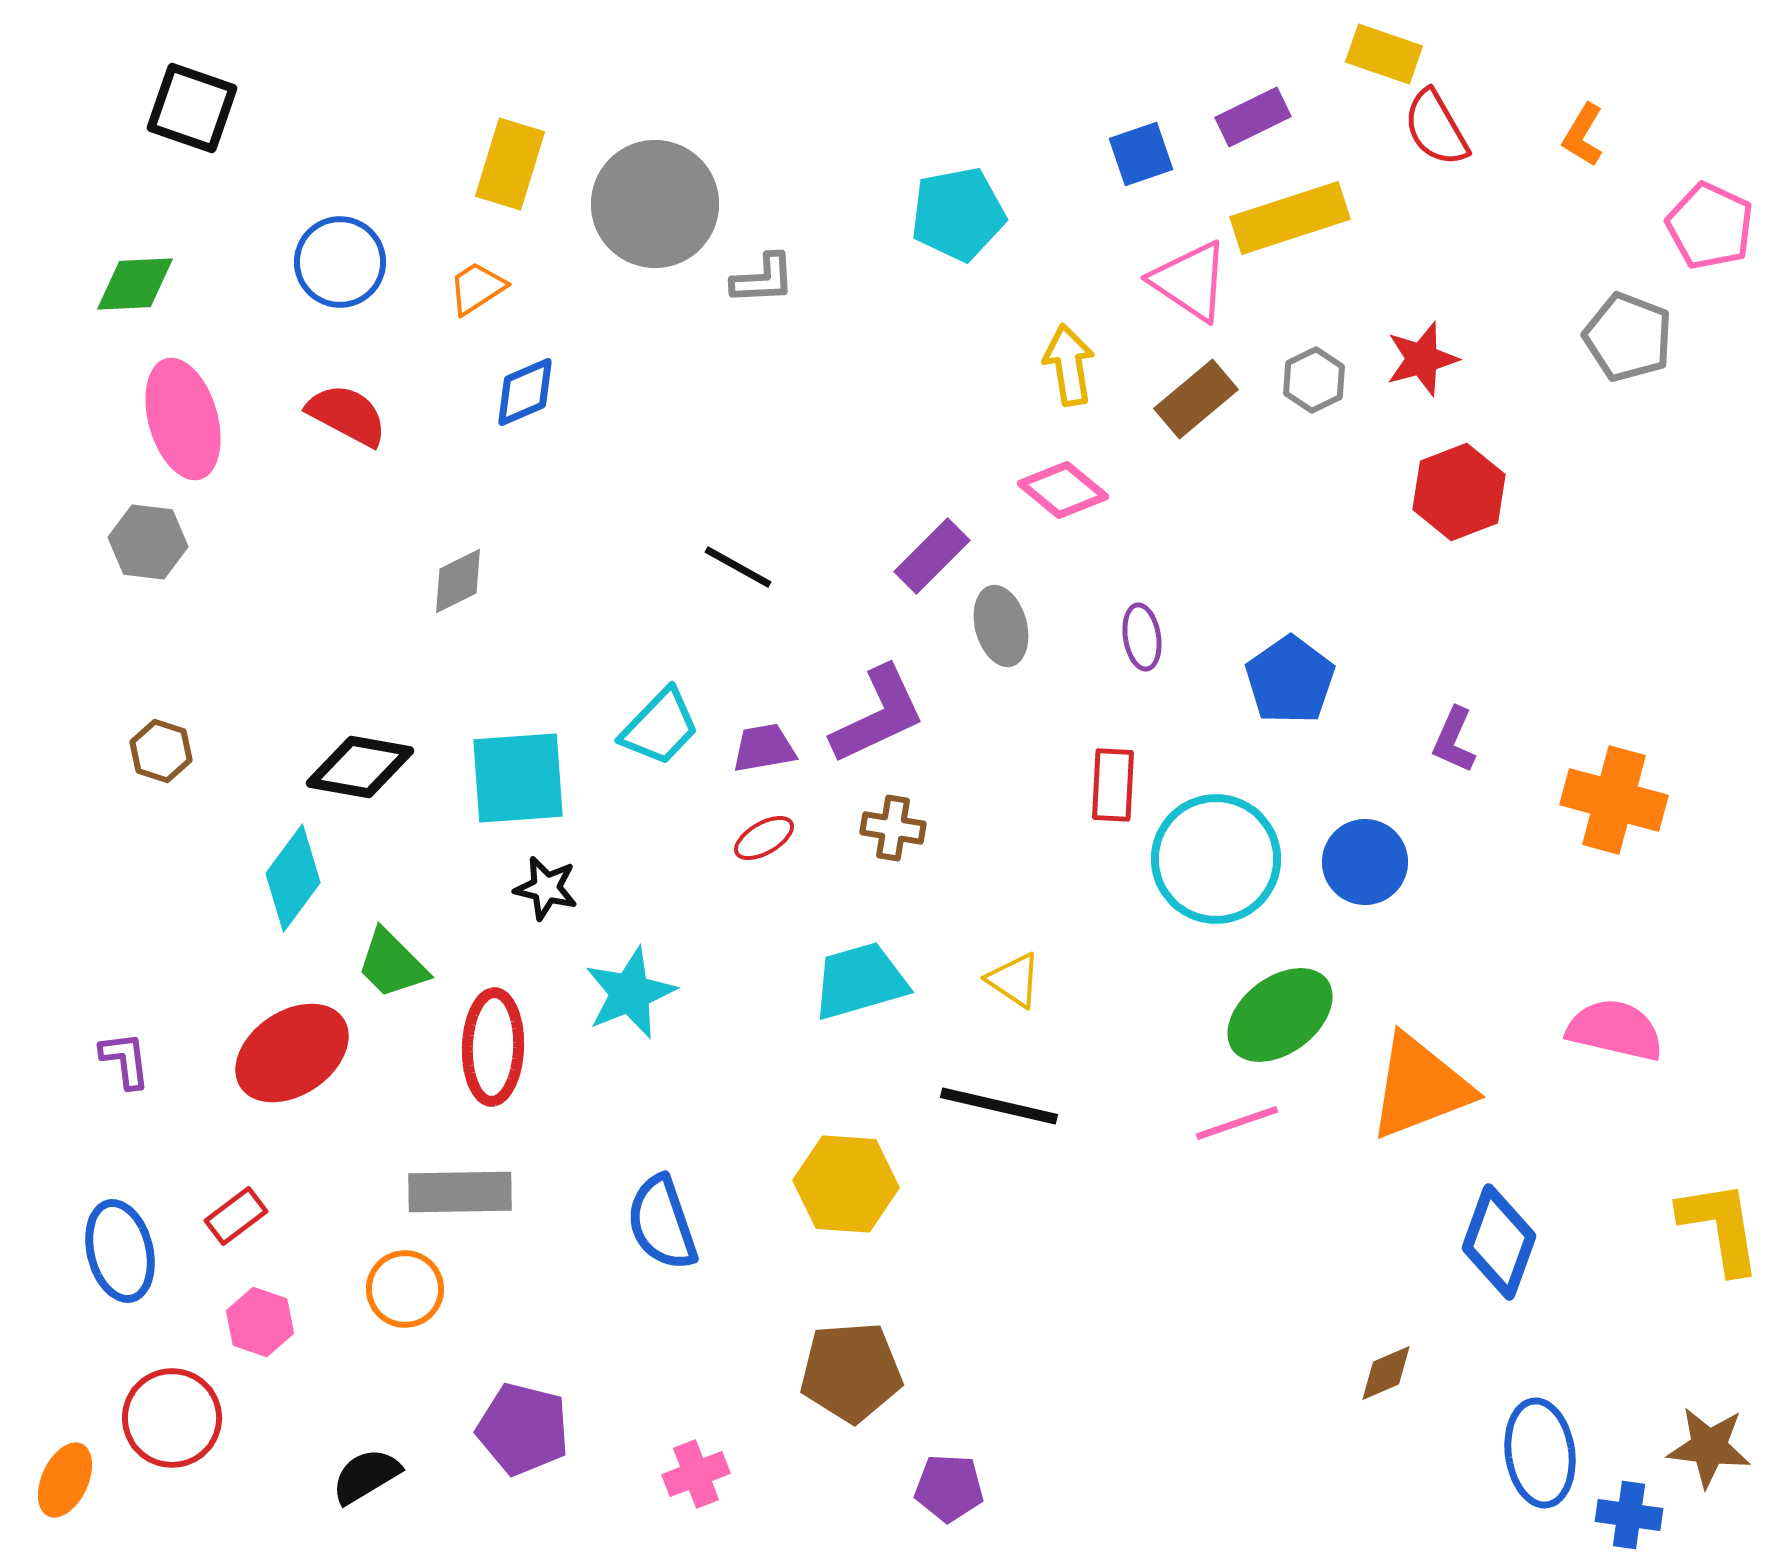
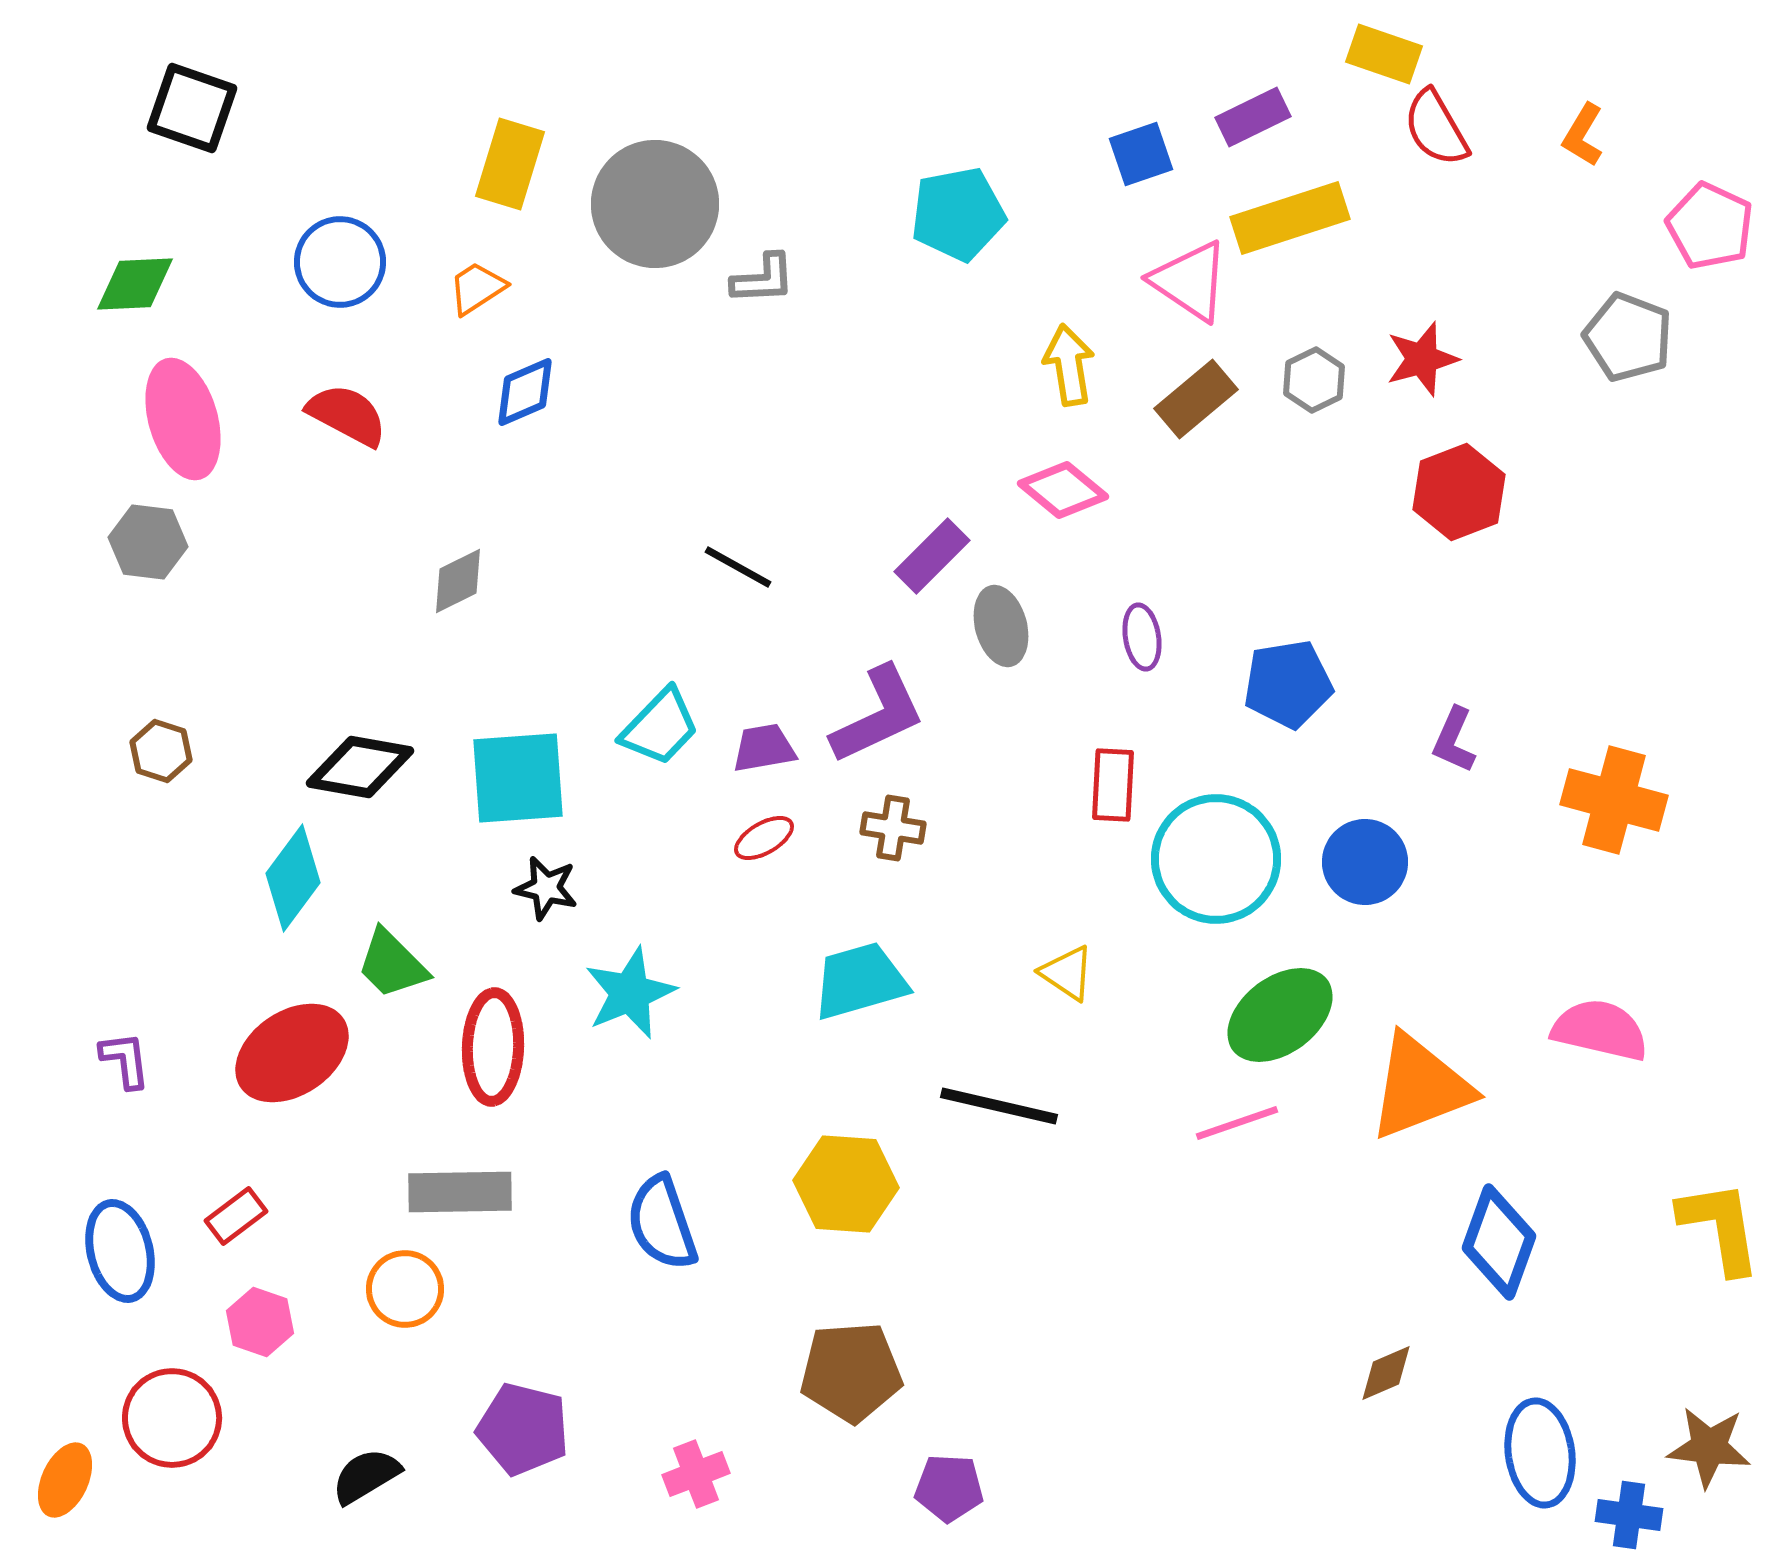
blue pentagon at (1290, 680): moved 2 px left, 4 px down; rotated 26 degrees clockwise
yellow triangle at (1014, 980): moved 53 px right, 7 px up
pink semicircle at (1615, 1030): moved 15 px left
